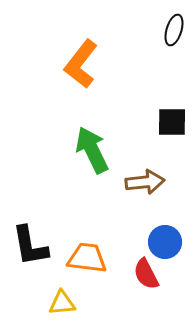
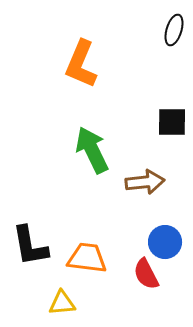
orange L-shape: rotated 15 degrees counterclockwise
